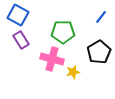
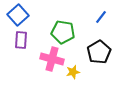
blue square: rotated 20 degrees clockwise
green pentagon: rotated 10 degrees clockwise
purple rectangle: rotated 36 degrees clockwise
